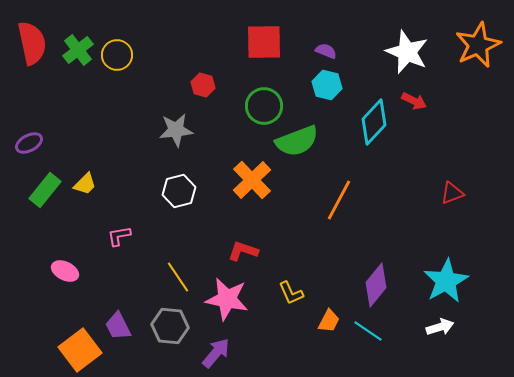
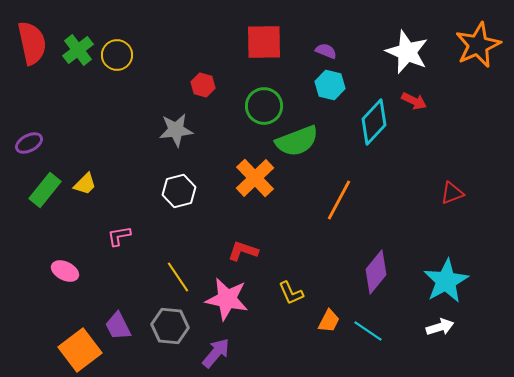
cyan hexagon: moved 3 px right
orange cross: moved 3 px right, 2 px up
purple diamond: moved 13 px up
